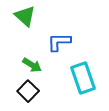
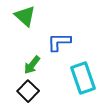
green arrow: rotated 96 degrees clockwise
